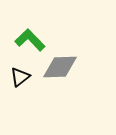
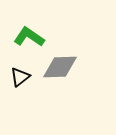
green L-shape: moved 1 px left, 3 px up; rotated 12 degrees counterclockwise
